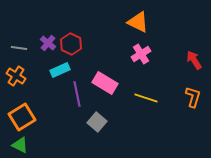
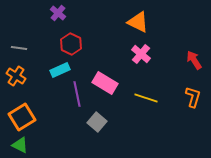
purple cross: moved 10 px right, 30 px up
pink cross: rotated 18 degrees counterclockwise
